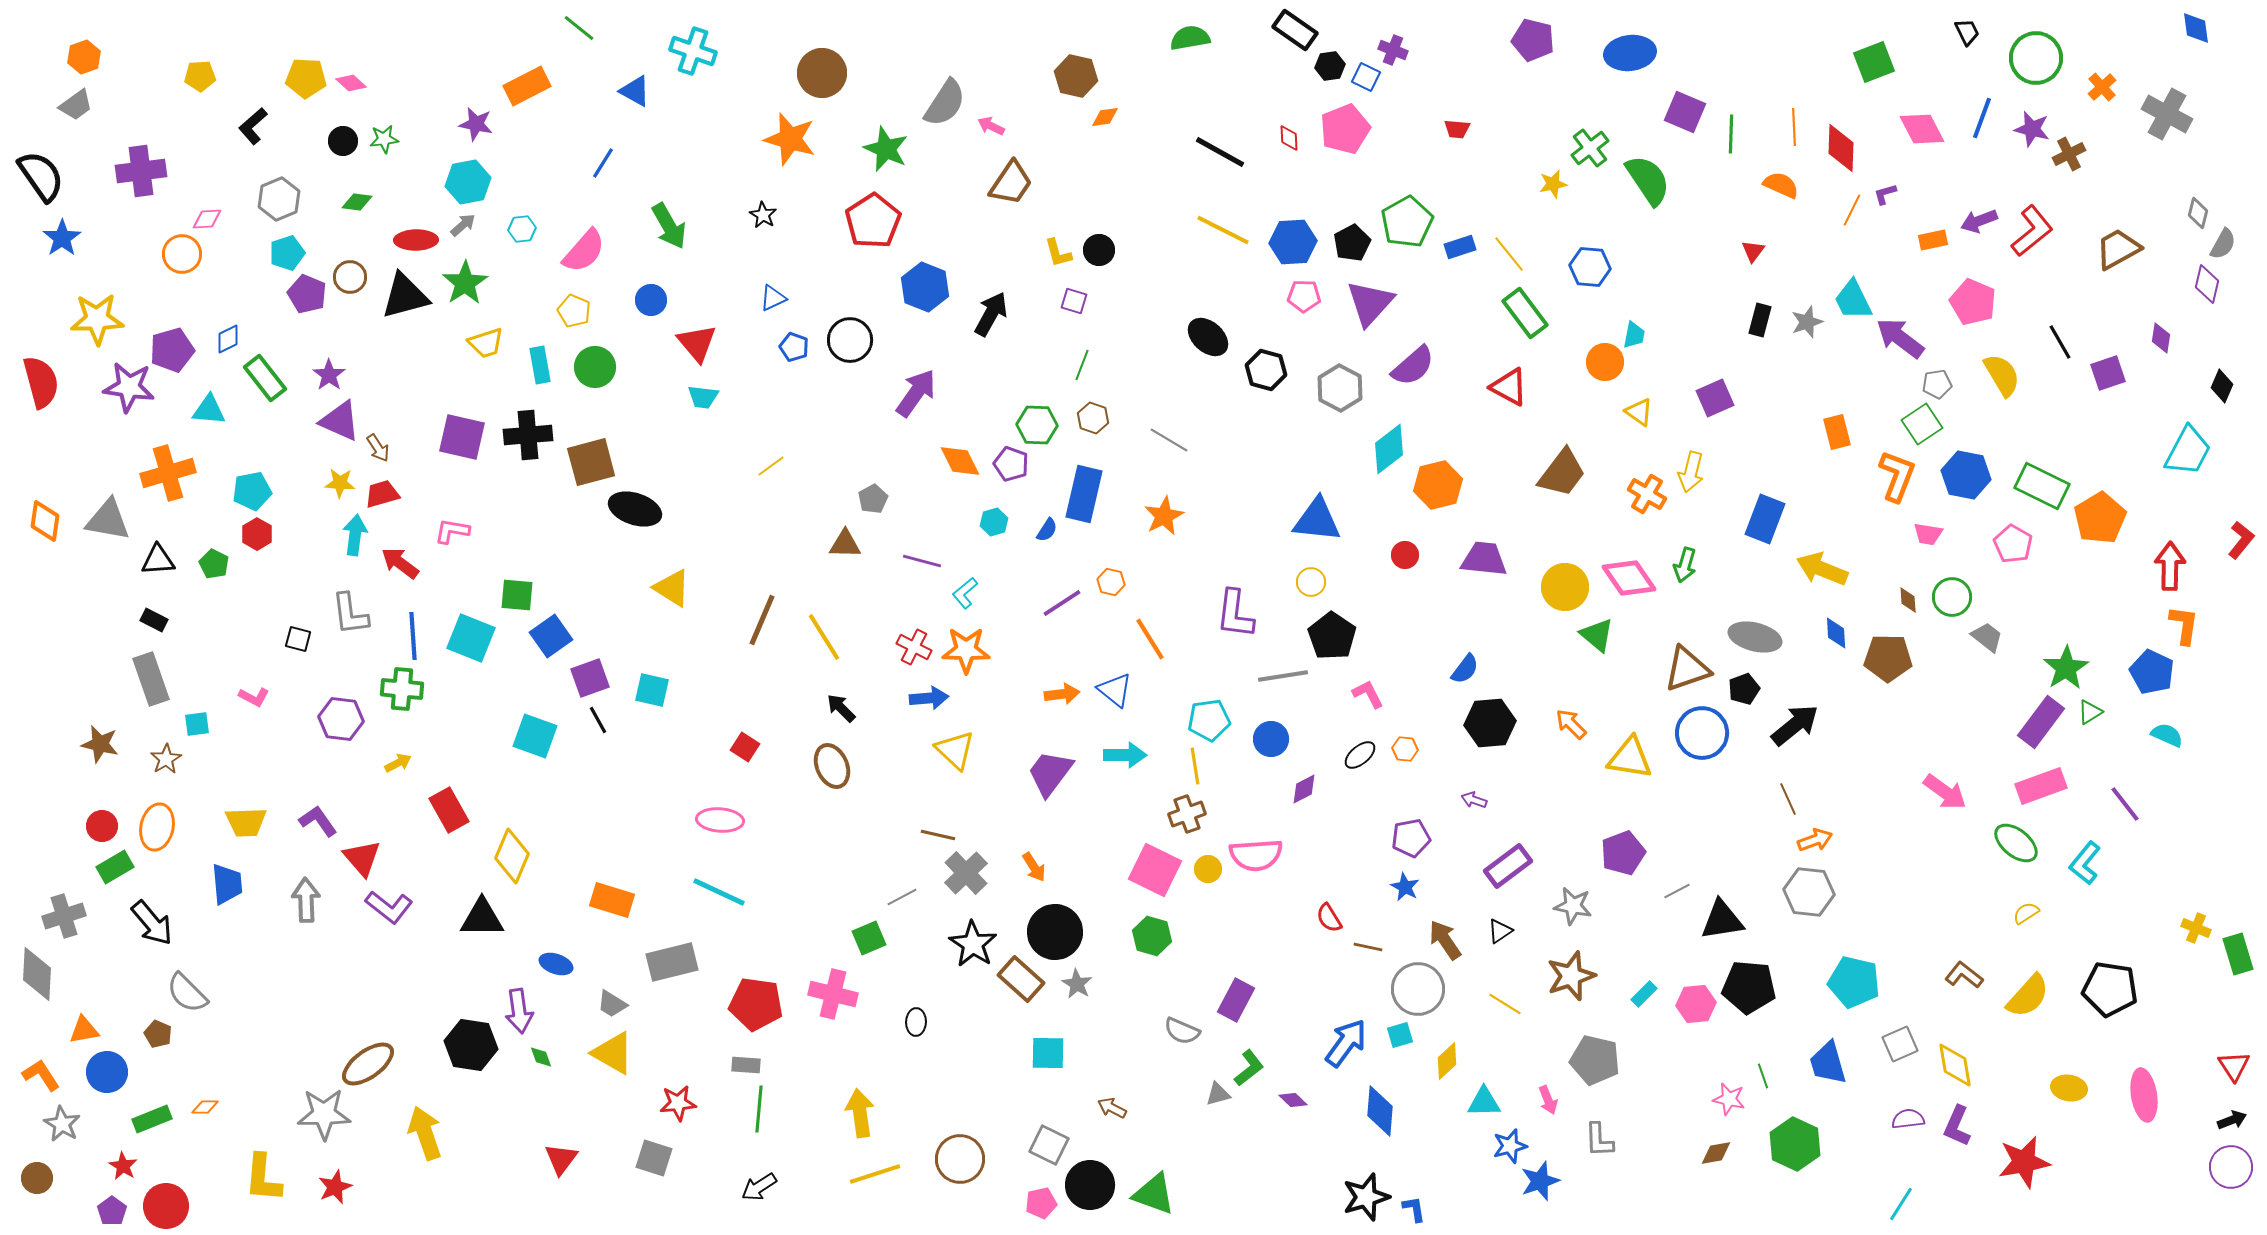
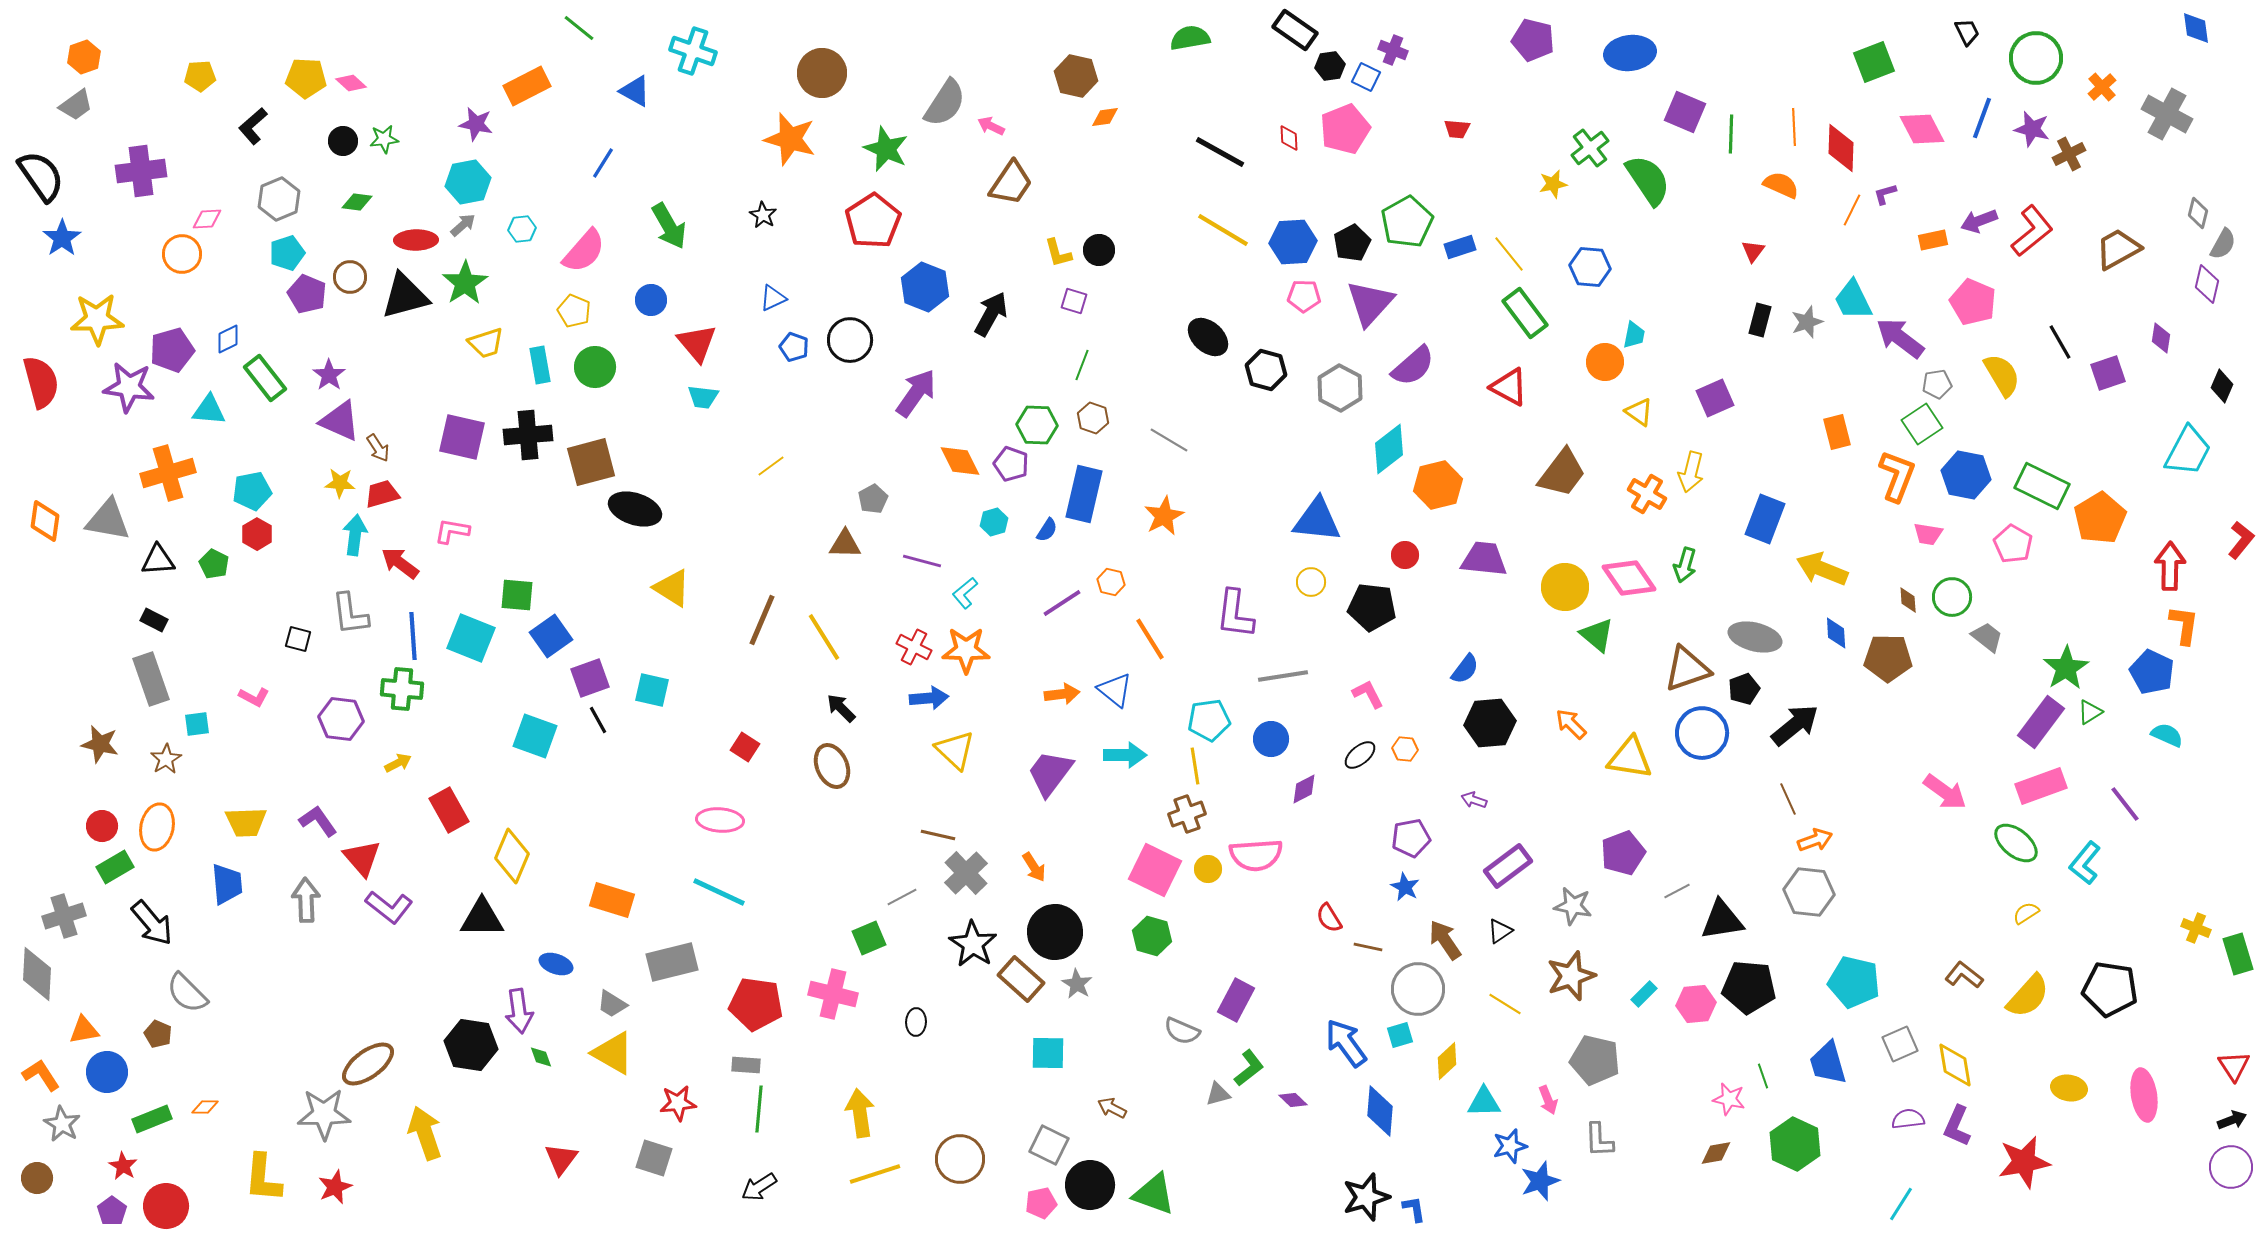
yellow line at (1223, 230): rotated 4 degrees clockwise
black pentagon at (1332, 636): moved 40 px right, 29 px up; rotated 27 degrees counterclockwise
blue arrow at (1346, 1043): rotated 72 degrees counterclockwise
